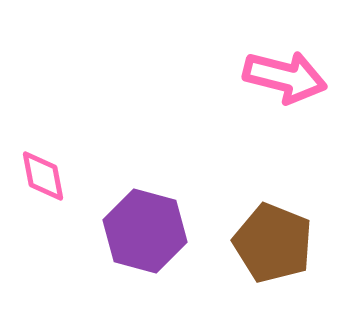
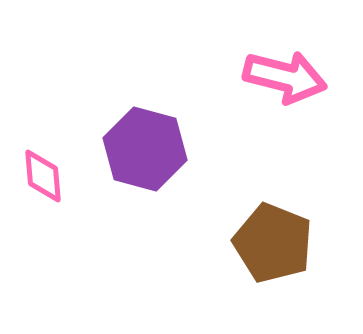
pink diamond: rotated 6 degrees clockwise
purple hexagon: moved 82 px up
